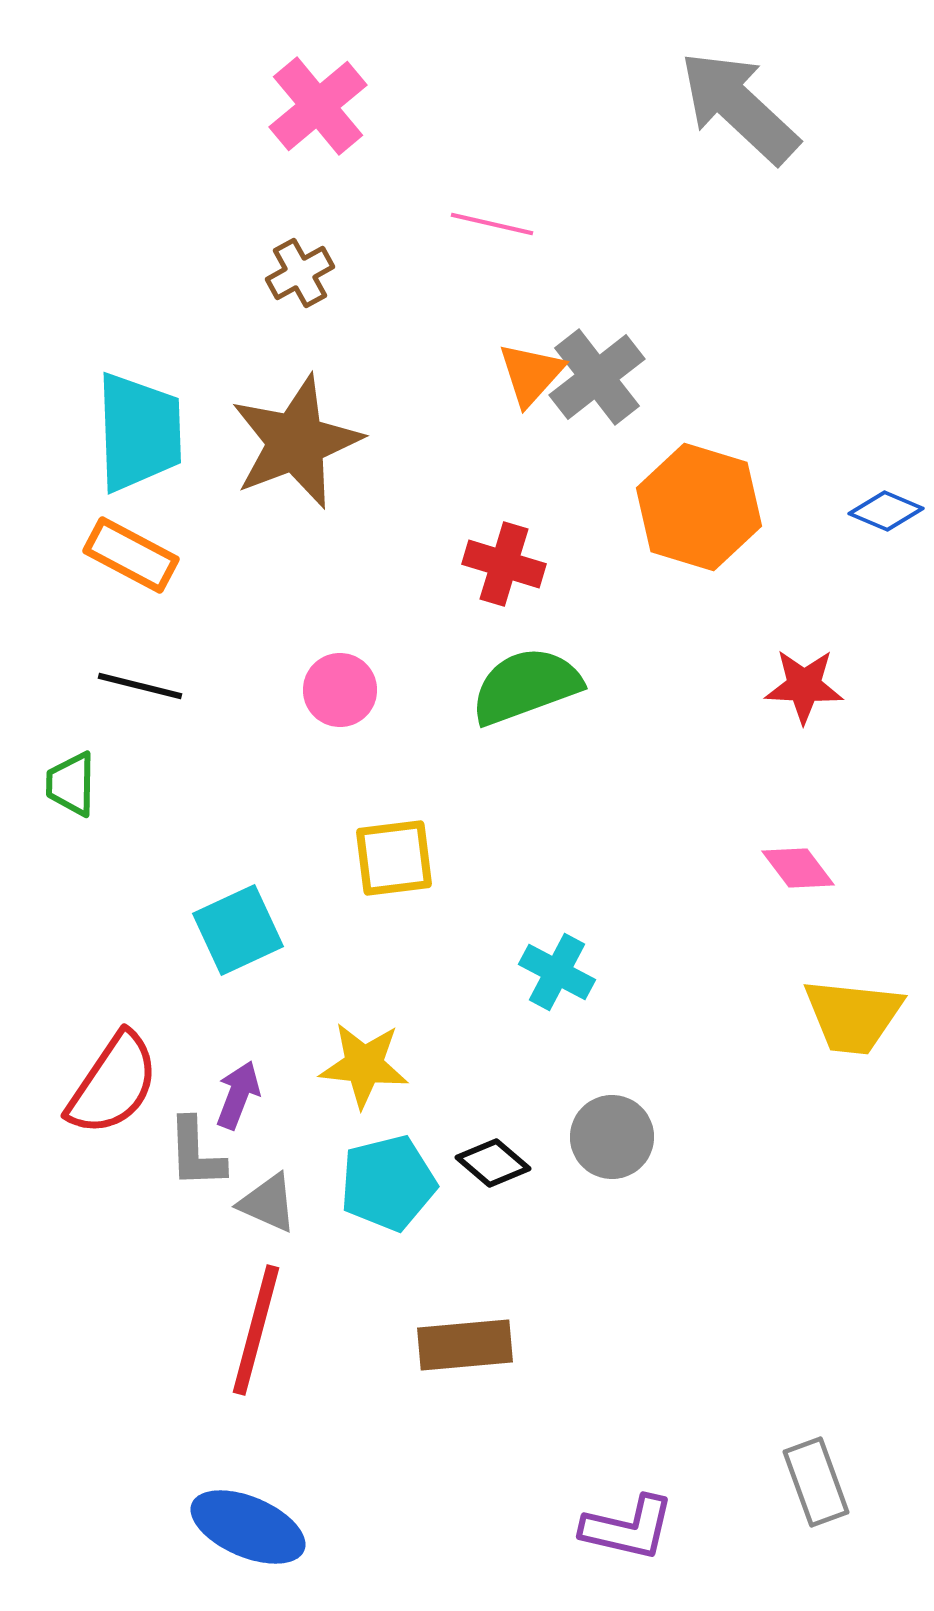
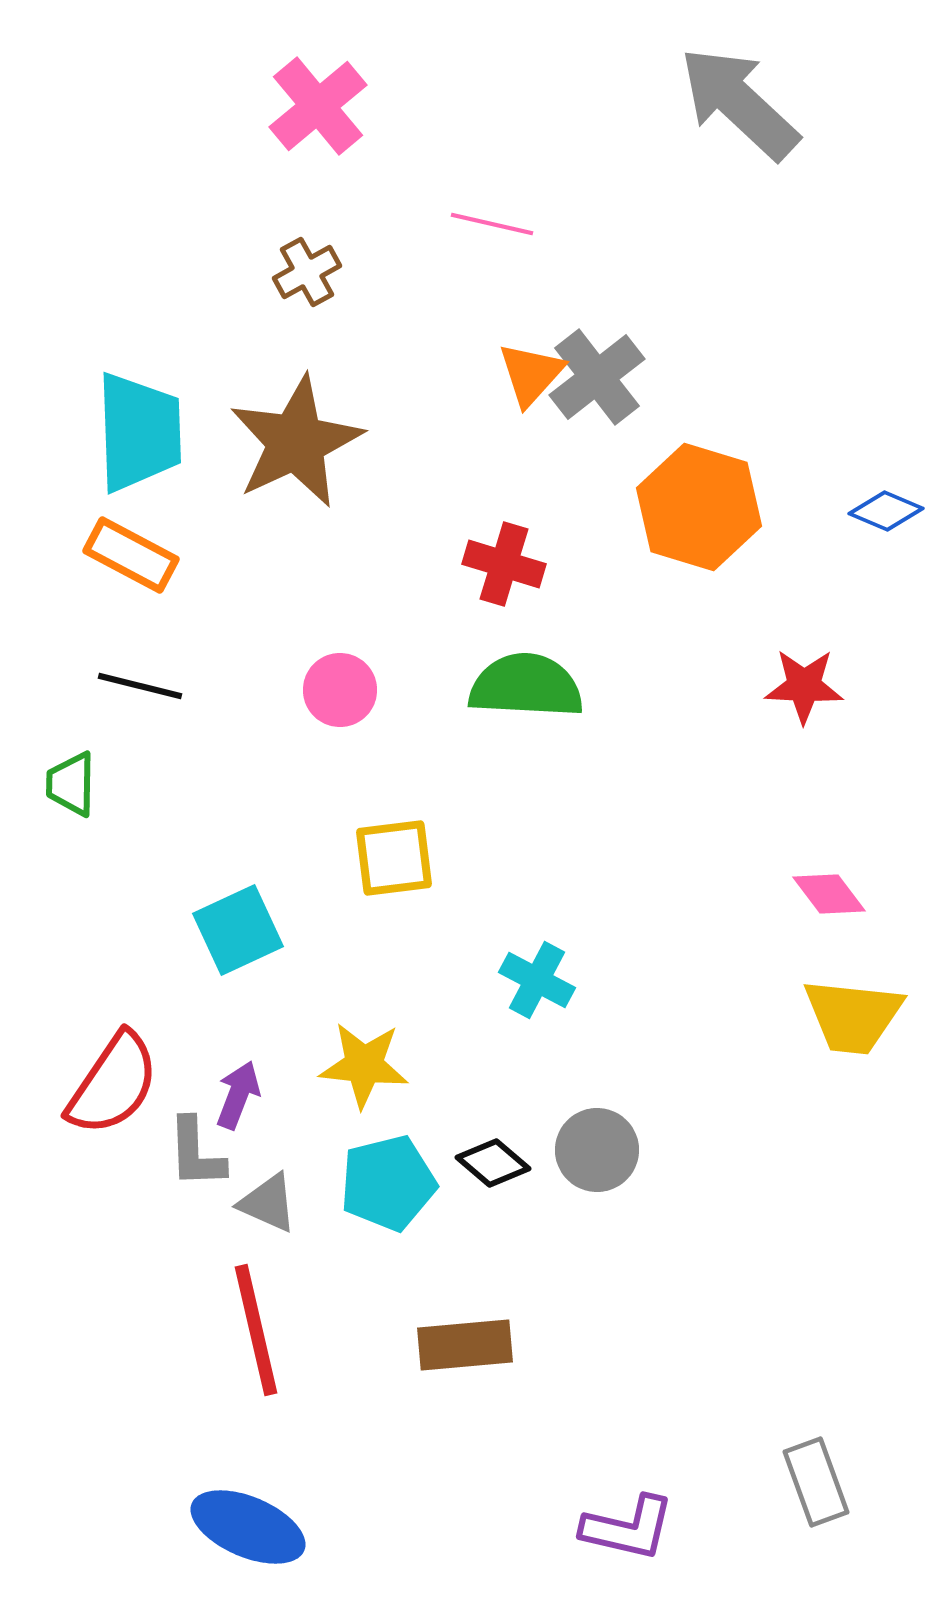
gray arrow: moved 4 px up
brown cross: moved 7 px right, 1 px up
brown star: rotated 4 degrees counterclockwise
green semicircle: rotated 23 degrees clockwise
pink diamond: moved 31 px right, 26 px down
cyan cross: moved 20 px left, 8 px down
gray circle: moved 15 px left, 13 px down
red line: rotated 28 degrees counterclockwise
